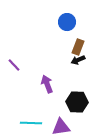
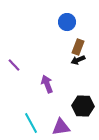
black hexagon: moved 6 px right, 4 px down
cyan line: rotated 60 degrees clockwise
